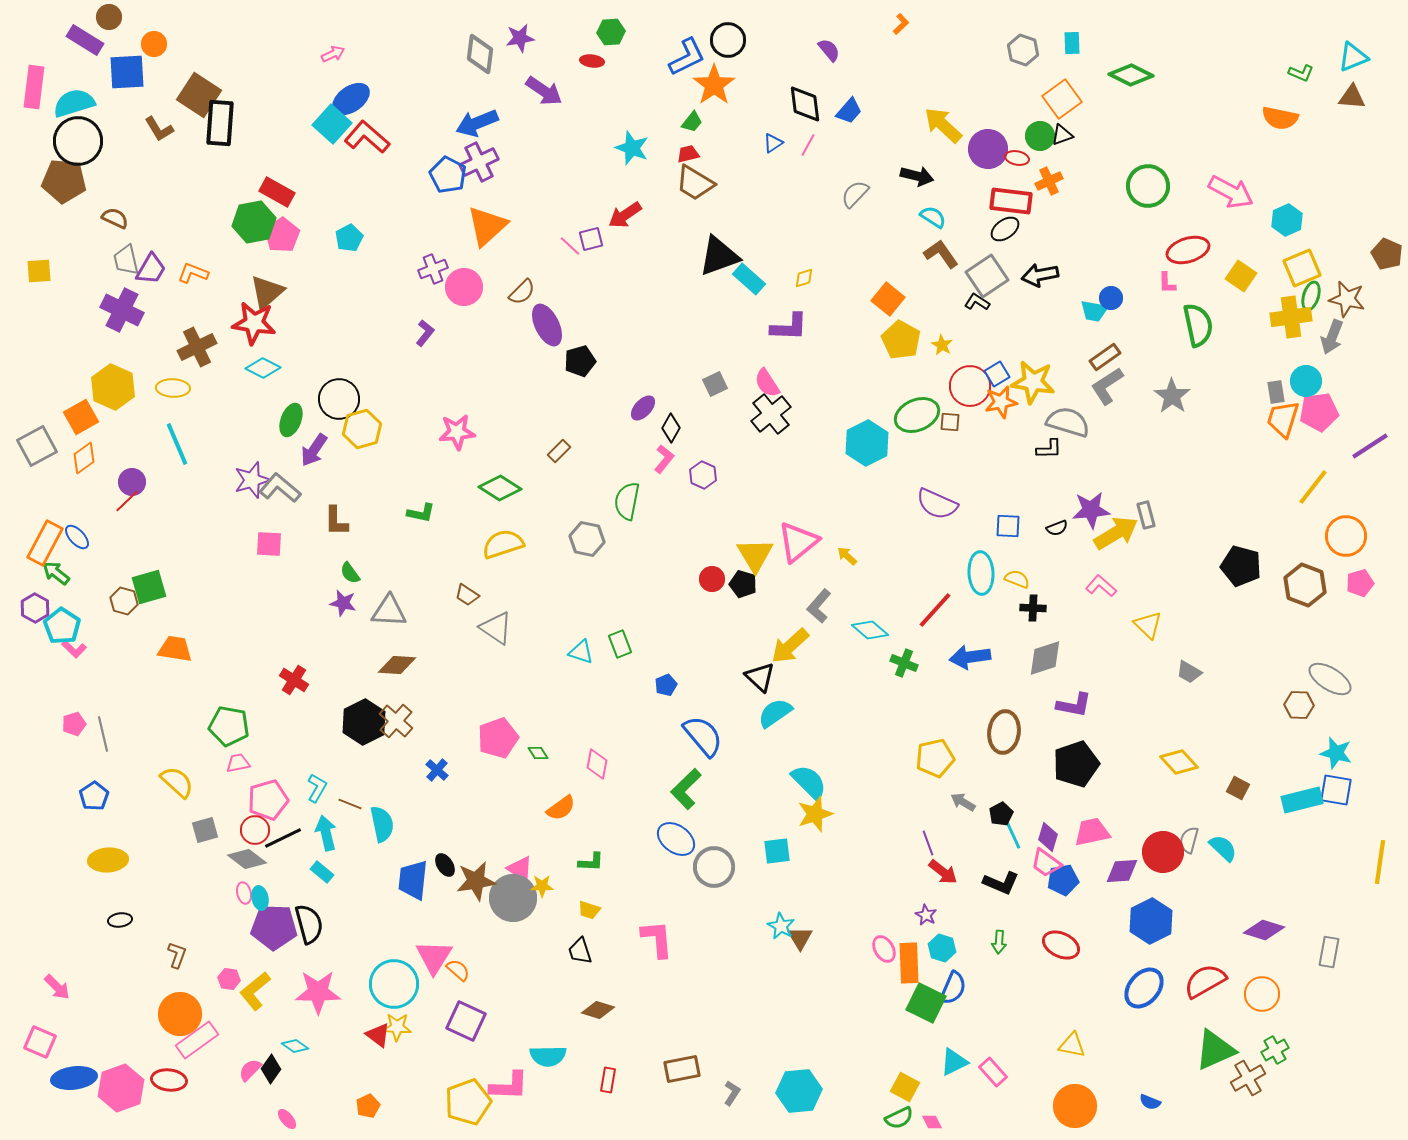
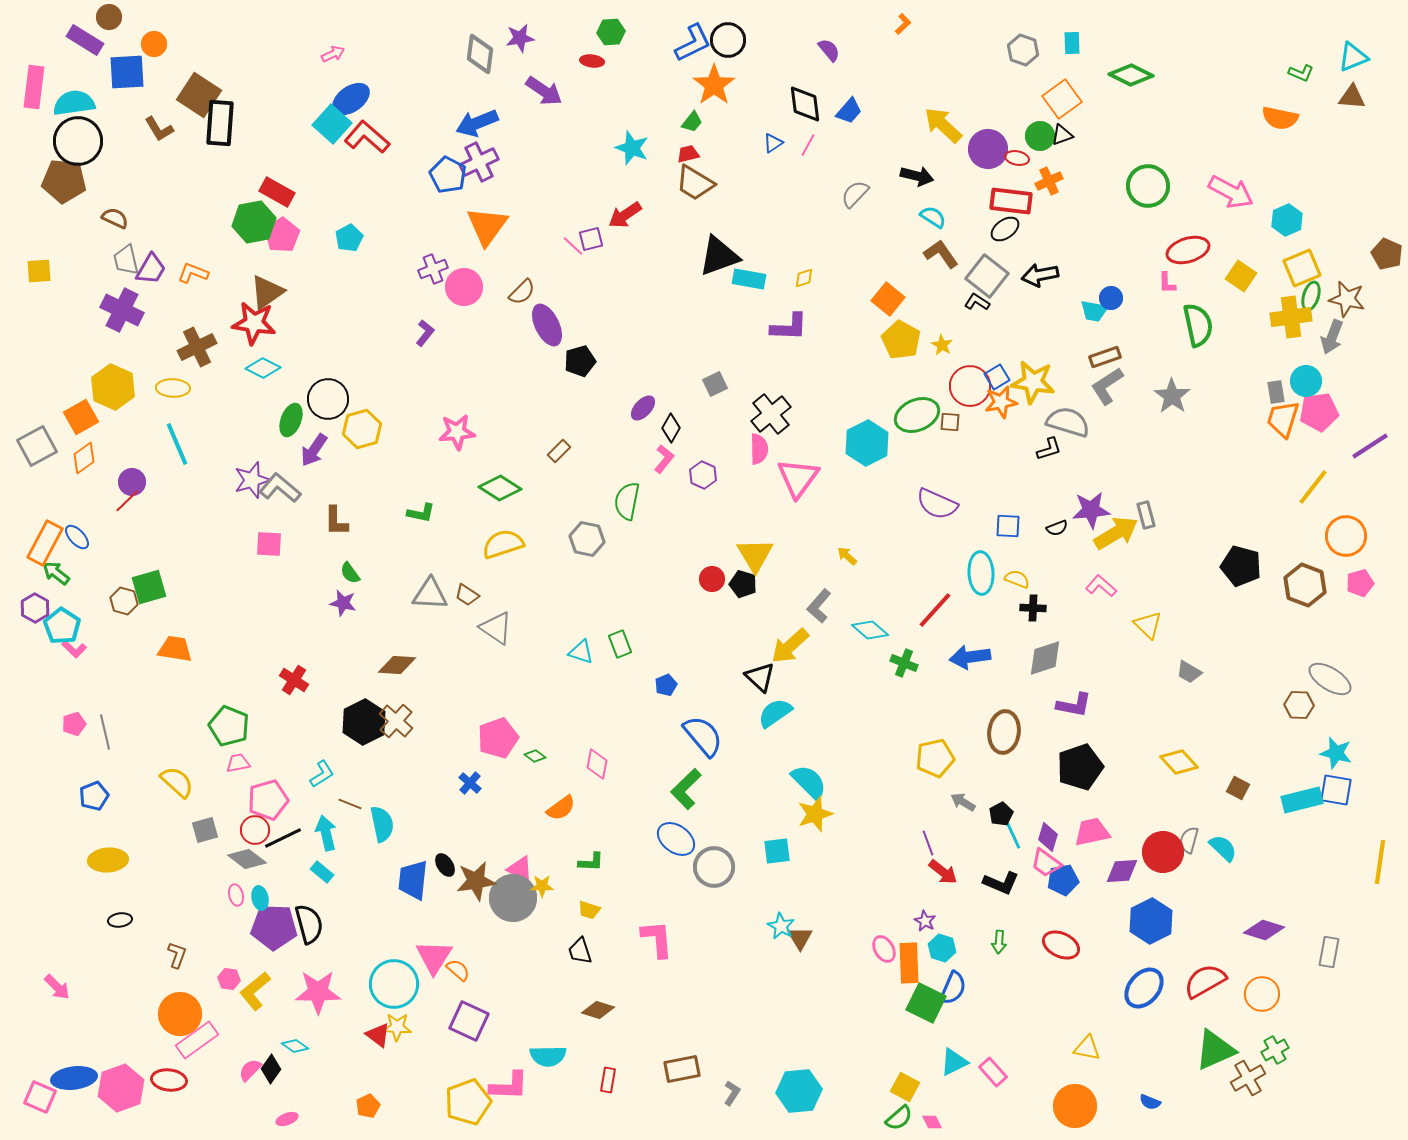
orange L-shape at (901, 24): moved 2 px right
blue L-shape at (687, 57): moved 6 px right, 14 px up
cyan semicircle at (74, 103): rotated 9 degrees clockwise
orange triangle at (487, 226): rotated 12 degrees counterclockwise
pink line at (570, 246): moved 3 px right
gray square at (987, 276): rotated 18 degrees counterclockwise
cyan rectangle at (749, 279): rotated 32 degrees counterclockwise
brown triangle at (267, 292): rotated 6 degrees clockwise
brown rectangle at (1105, 357): rotated 16 degrees clockwise
blue square at (997, 374): moved 3 px down
pink semicircle at (767, 383): moved 8 px left, 66 px down; rotated 148 degrees counterclockwise
black circle at (339, 399): moved 11 px left
black L-shape at (1049, 449): rotated 16 degrees counterclockwise
pink triangle at (798, 542): moved 64 px up; rotated 15 degrees counterclockwise
gray triangle at (389, 611): moved 41 px right, 17 px up
green pentagon at (229, 726): rotated 12 degrees clockwise
gray line at (103, 734): moved 2 px right, 2 px up
green diamond at (538, 753): moved 3 px left, 3 px down; rotated 20 degrees counterclockwise
black pentagon at (1076, 764): moved 4 px right, 3 px down
blue cross at (437, 770): moved 33 px right, 13 px down
cyan L-shape at (317, 788): moved 5 px right, 14 px up; rotated 28 degrees clockwise
blue pentagon at (94, 796): rotated 12 degrees clockwise
pink triangle at (520, 869): rotated 8 degrees counterclockwise
pink ellipse at (244, 893): moved 8 px left, 2 px down
purple star at (926, 915): moved 1 px left, 6 px down
purple square at (466, 1021): moved 3 px right
pink square at (40, 1042): moved 55 px down
yellow triangle at (1072, 1045): moved 15 px right, 3 px down
green semicircle at (899, 1118): rotated 16 degrees counterclockwise
pink ellipse at (287, 1119): rotated 70 degrees counterclockwise
